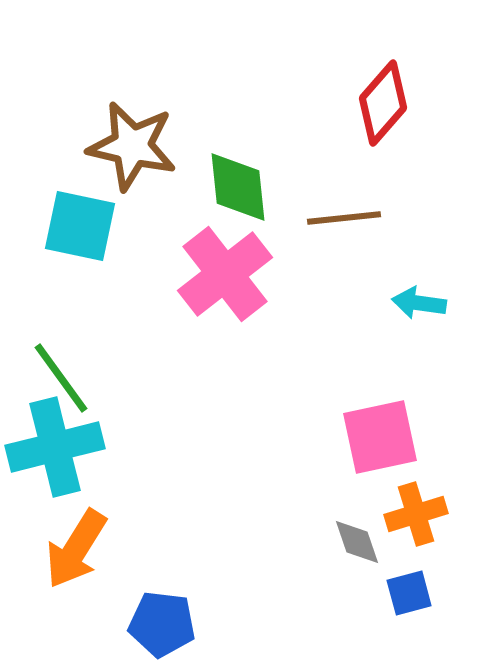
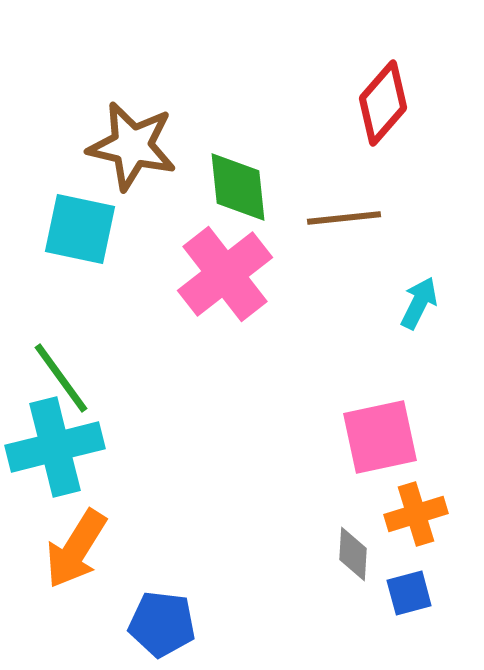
cyan square: moved 3 px down
cyan arrow: rotated 108 degrees clockwise
gray diamond: moved 4 px left, 12 px down; rotated 22 degrees clockwise
